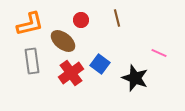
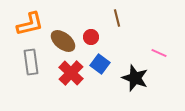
red circle: moved 10 px right, 17 px down
gray rectangle: moved 1 px left, 1 px down
red cross: rotated 10 degrees counterclockwise
